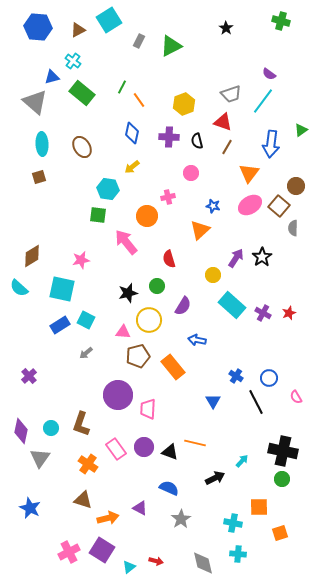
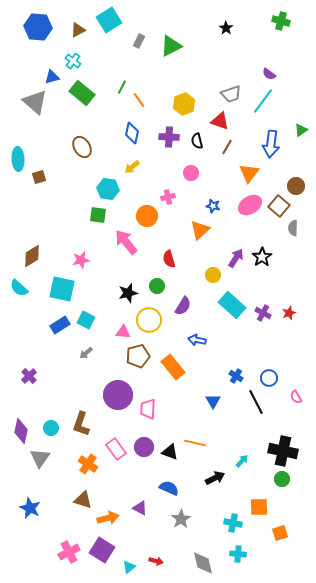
red triangle at (223, 122): moved 3 px left, 1 px up
cyan ellipse at (42, 144): moved 24 px left, 15 px down
